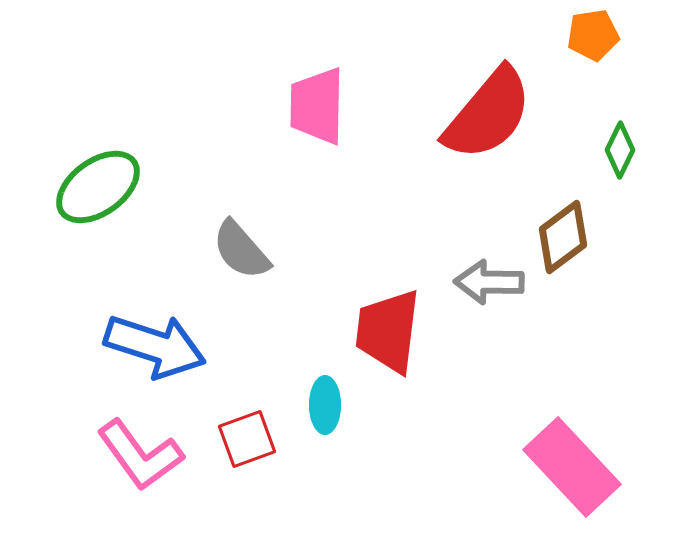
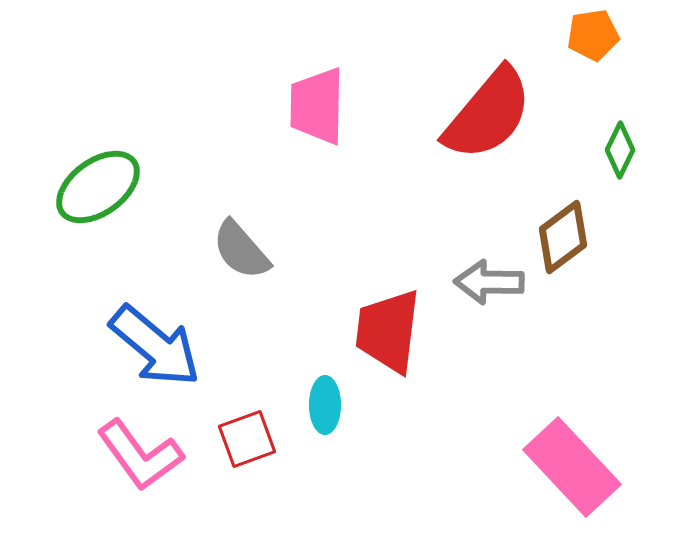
blue arrow: rotated 22 degrees clockwise
